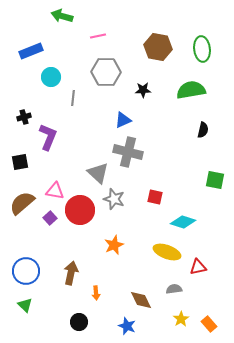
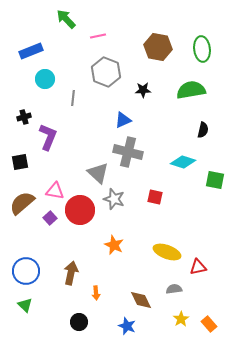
green arrow: moved 4 px right, 3 px down; rotated 30 degrees clockwise
gray hexagon: rotated 20 degrees clockwise
cyan circle: moved 6 px left, 2 px down
cyan diamond: moved 60 px up
orange star: rotated 24 degrees counterclockwise
